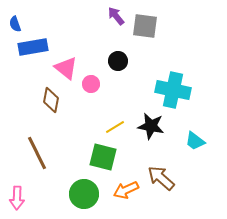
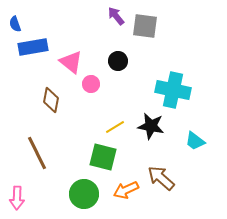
pink triangle: moved 5 px right, 6 px up
